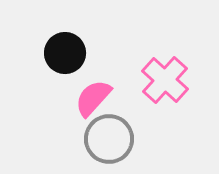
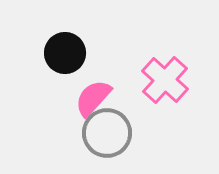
gray circle: moved 2 px left, 6 px up
